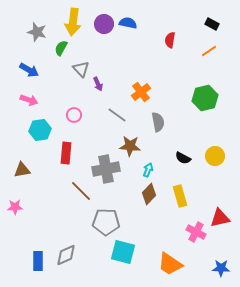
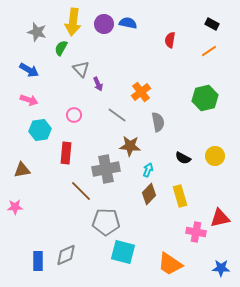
pink cross: rotated 18 degrees counterclockwise
